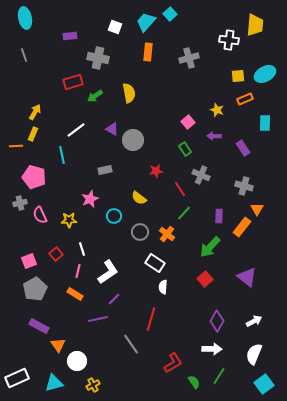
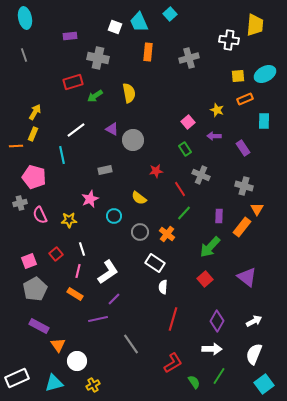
cyan trapezoid at (146, 22): moved 7 px left; rotated 65 degrees counterclockwise
cyan rectangle at (265, 123): moved 1 px left, 2 px up
red line at (151, 319): moved 22 px right
